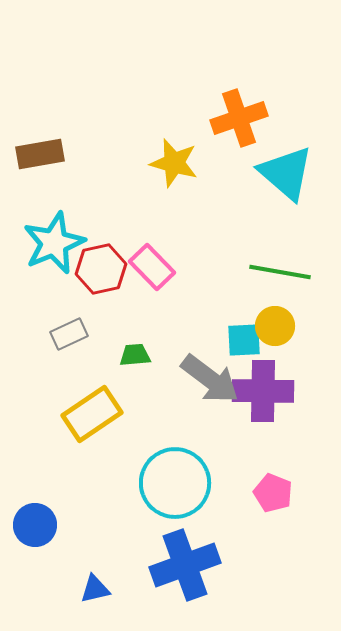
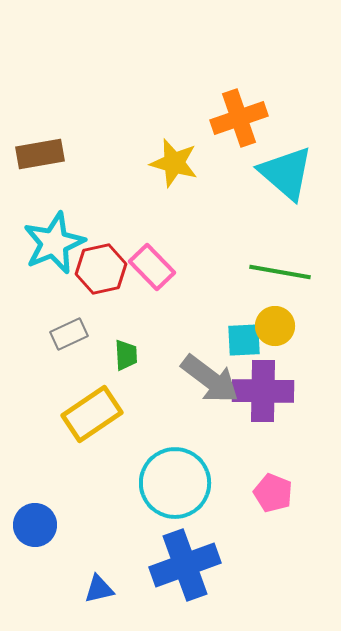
green trapezoid: moved 9 px left; rotated 92 degrees clockwise
blue triangle: moved 4 px right
